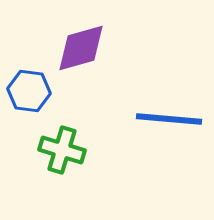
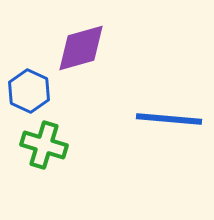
blue hexagon: rotated 18 degrees clockwise
green cross: moved 18 px left, 5 px up
